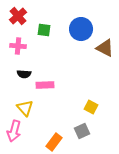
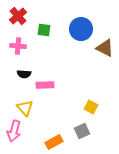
orange rectangle: rotated 24 degrees clockwise
